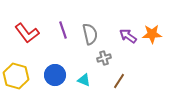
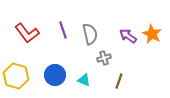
orange star: rotated 30 degrees clockwise
brown line: rotated 14 degrees counterclockwise
